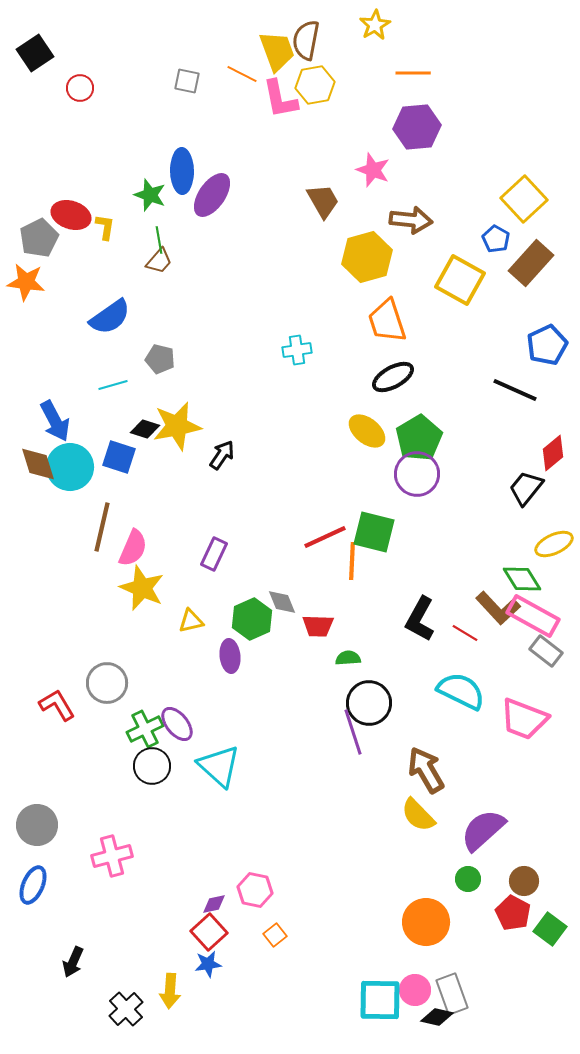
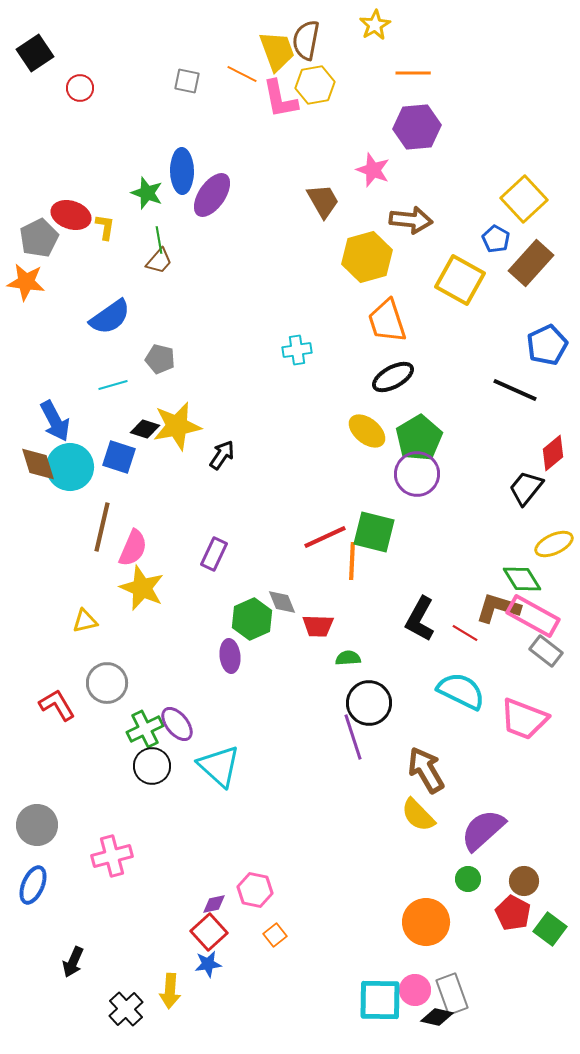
green star at (150, 195): moved 3 px left, 2 px up
brown L-shape at (498, 608): rotated 150 degrees clockwise
yellow triangle at (191, 621): moved 106 px left
purple line at (353, 732): moved 5 px down
